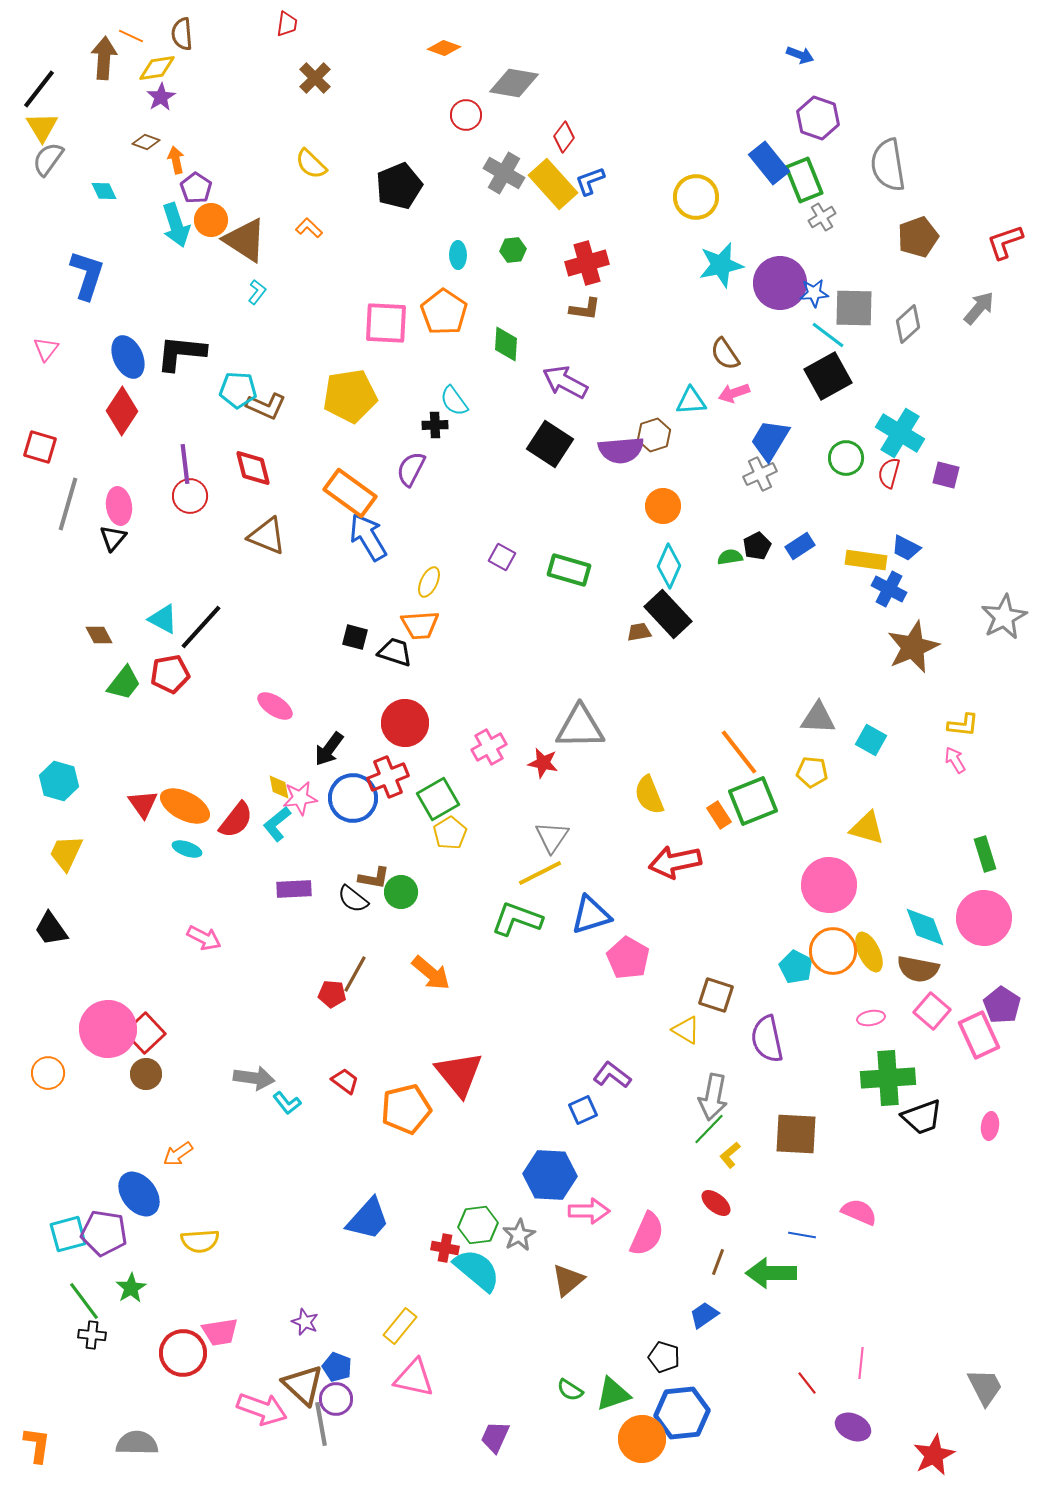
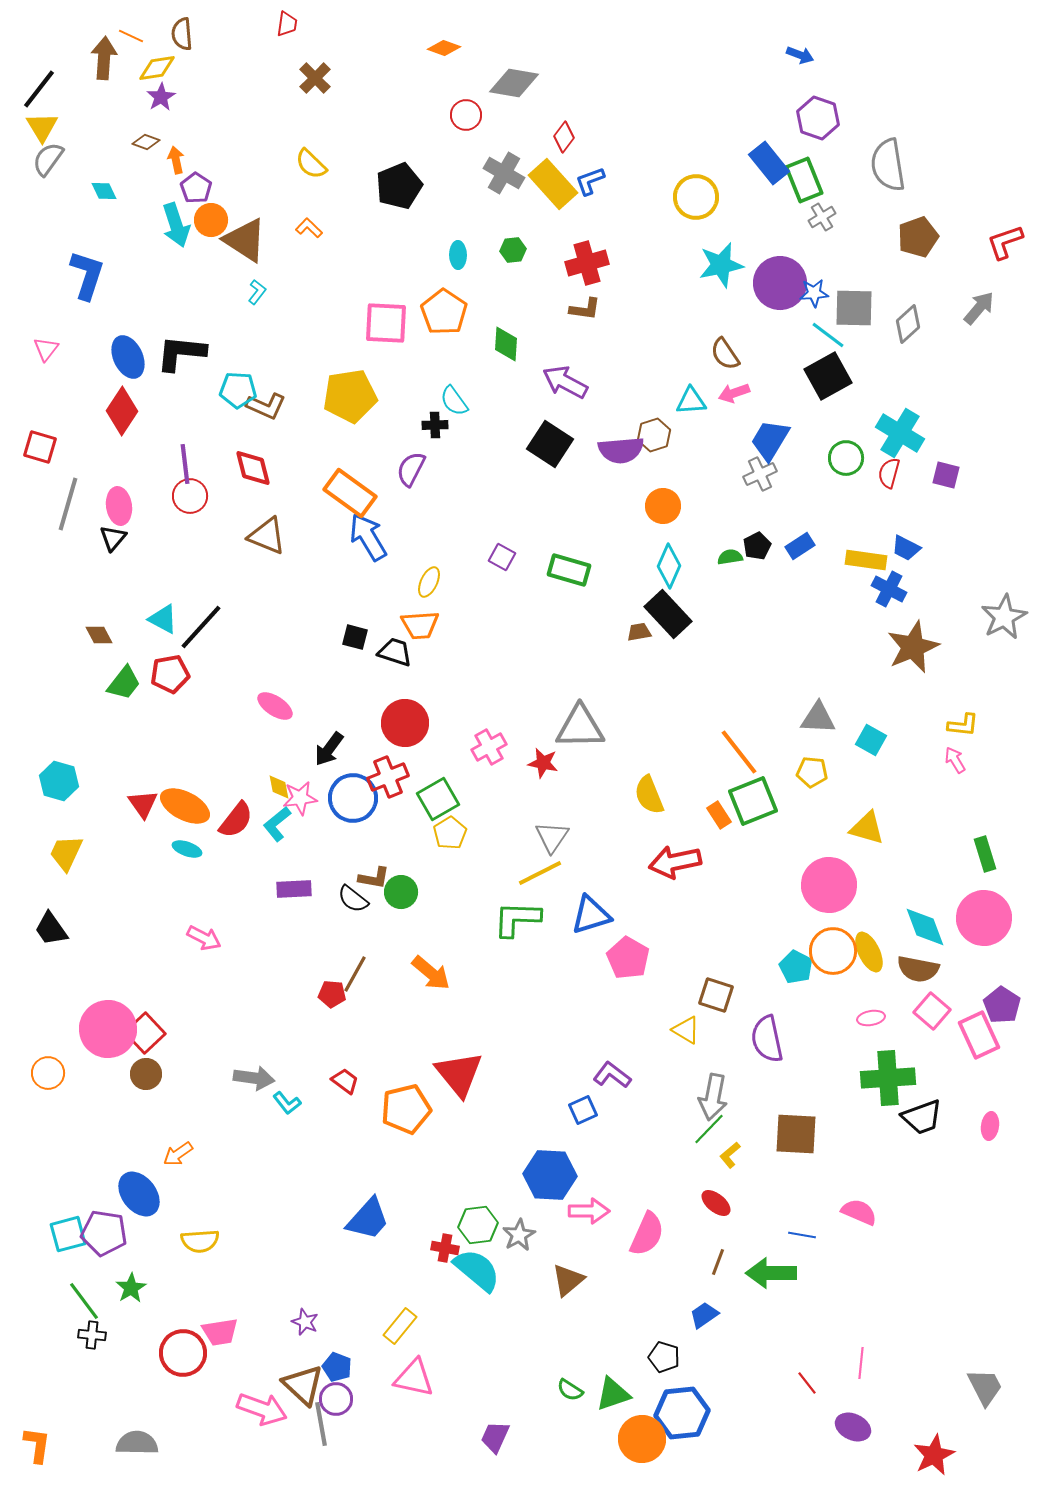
green L-shape at (517, 919): rotated 18 degrees counterclockwise
